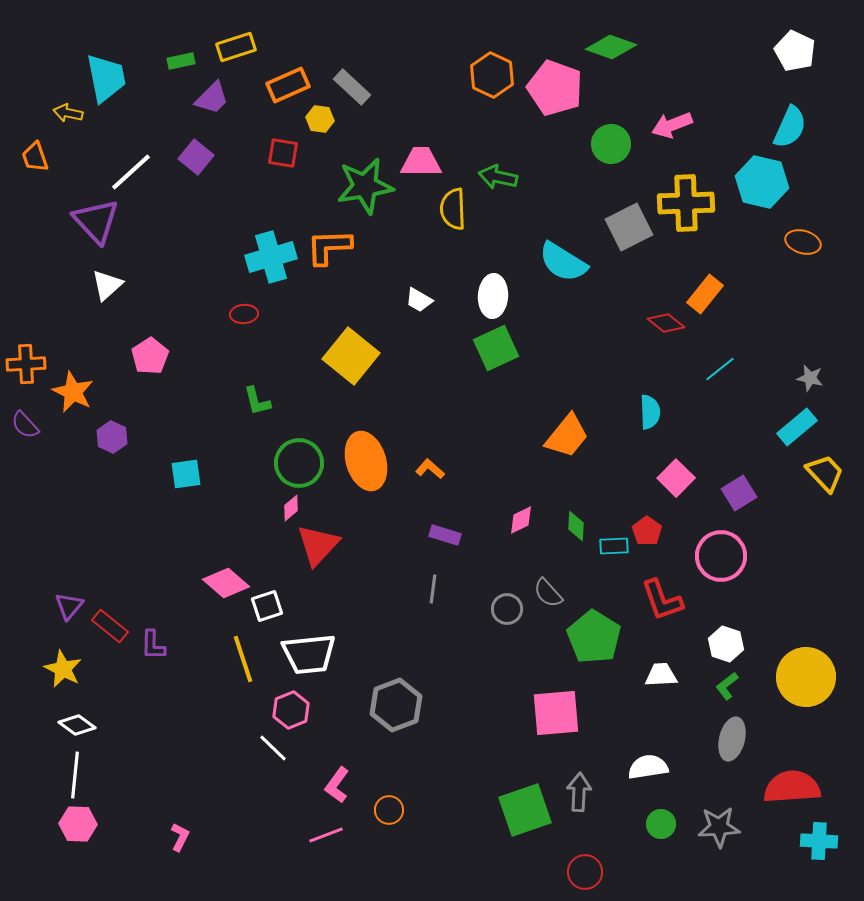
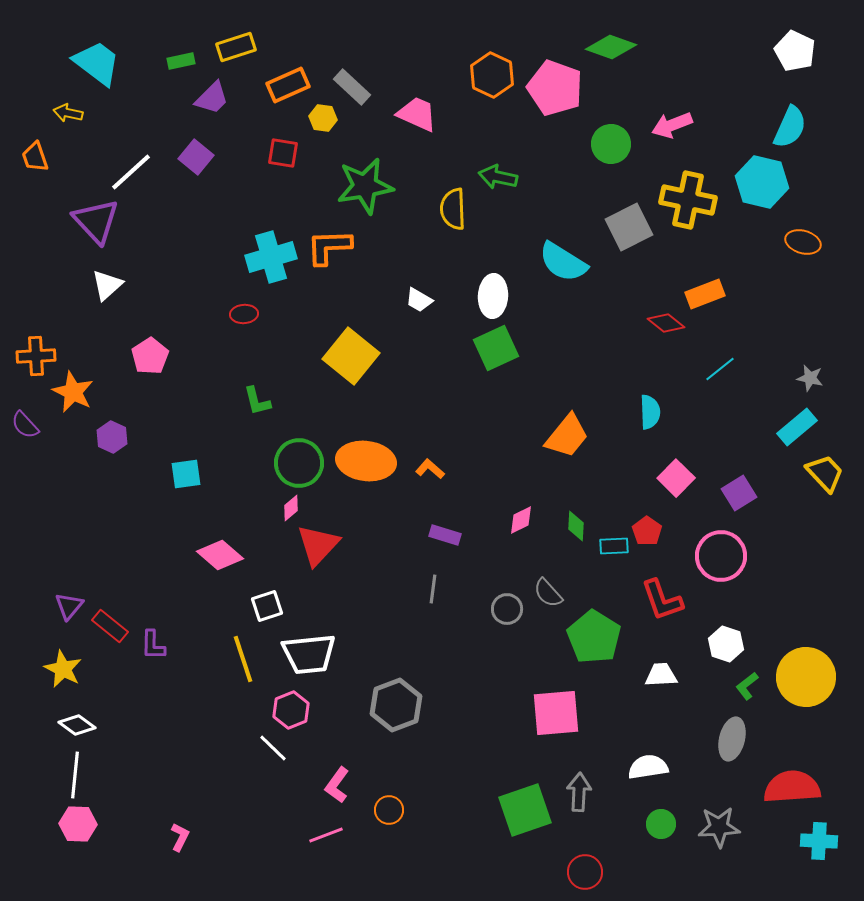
cyan trapezoid at (106, 78): moved 9 px left, 15 px up; rotated 42 degrees counterclockwise
yellow hexagon at (320, 119): moved 3 px right, 1 px up
pink trapezoid at (421, 162): moved 4 px left, 48 px up; rotated 24 degrees clockwise
yellow cross at (686, 203): moved 2 px right, 3 px up; rotated 14 degrees clockwise
orange rectangle at (705, 294): rotated 30 degrees clockwise
orange cross at (26, 364): moved 10 px right, 8 px up
orange ellipse at (366, 461): rotated 66 degrees counterclockwise
pink diamond at (226, 583): moved 6 px left, 28 px up
green L-shape at (727, 686): moved 20 px right
